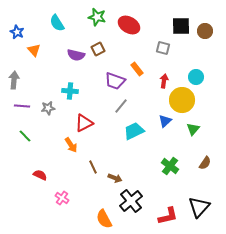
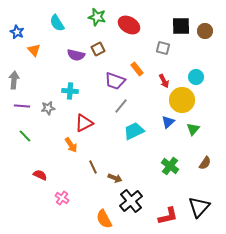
red arrow: rotated 144 degrees clockwise
blue triangle: moved 3 px right, 1 px down
